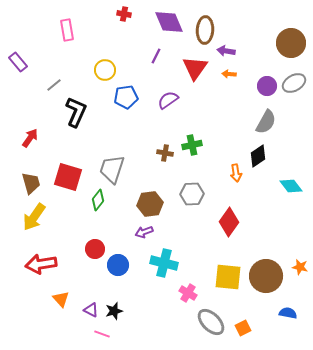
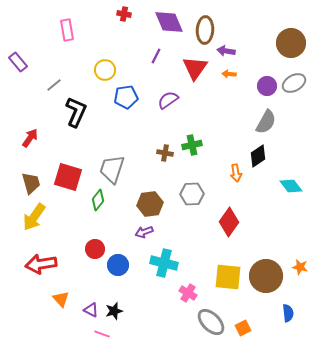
blue semicircle at (288, 313): rotated 72 degrees clockwise
